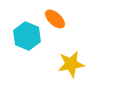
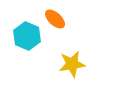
yellow star: moved 1 px right
